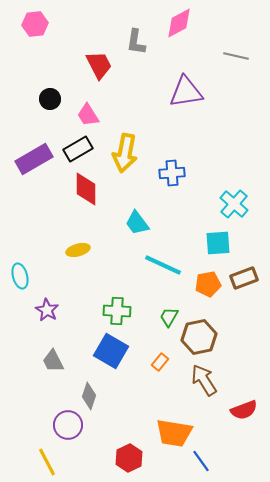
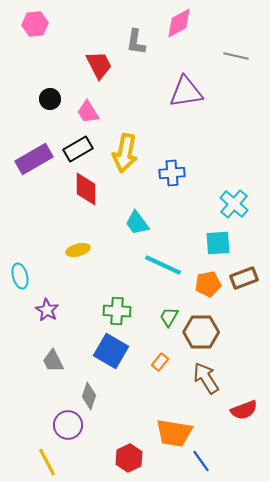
pink trapezoid: moved 3 px up
brown hexagon: moved 2 px right, 5 px up; rotated 12 degrees clockwise
brown arrow: moved 2 px right, 2 px up
